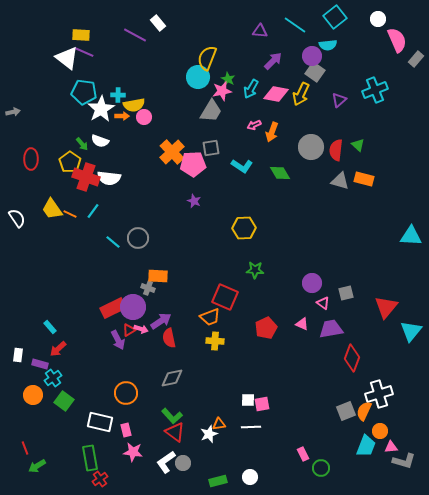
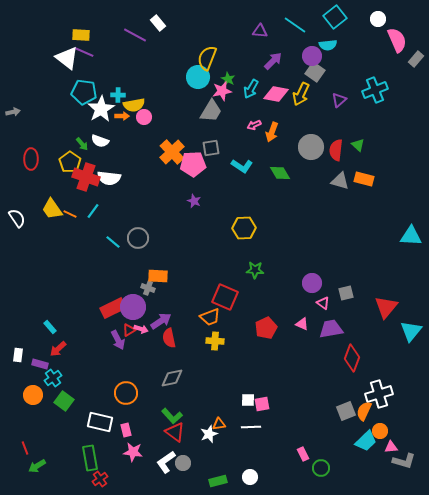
cyan trapezoid at (366, 446): moved 5 px up; rotated 25 degrees clockwise
